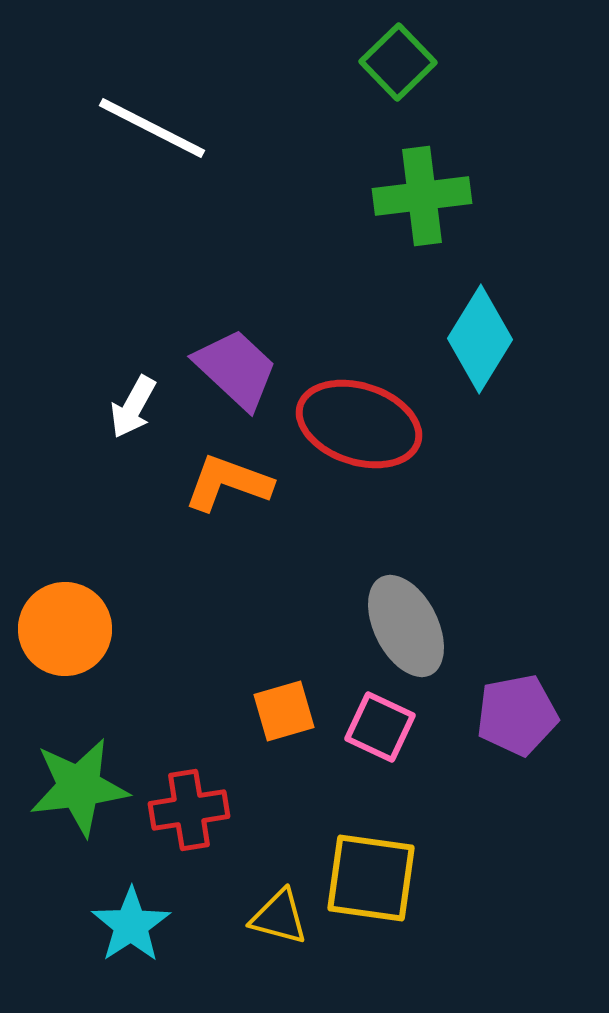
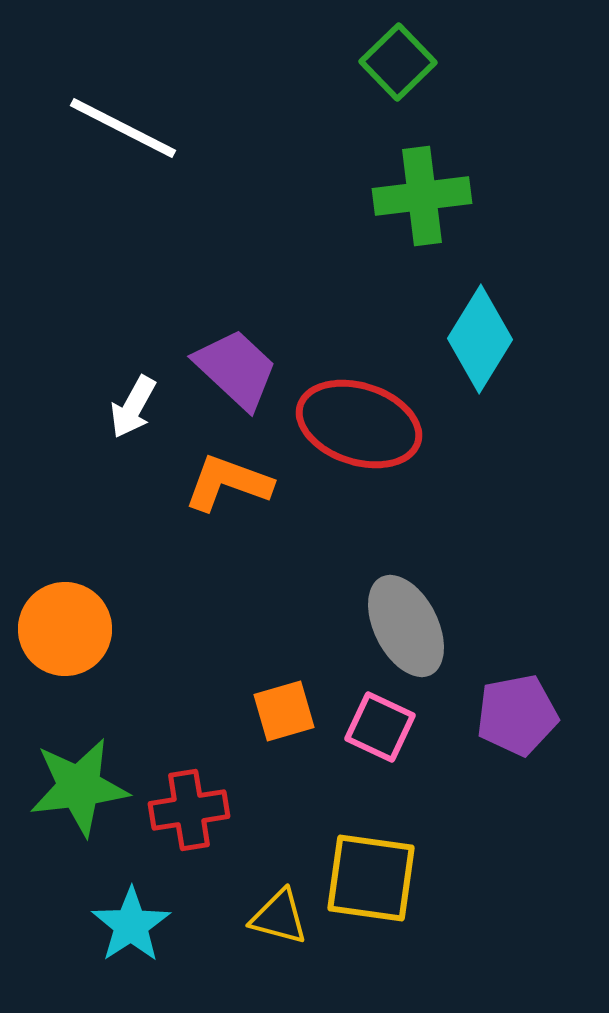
white line: moved 29 px left
